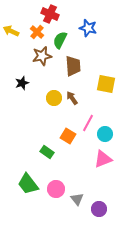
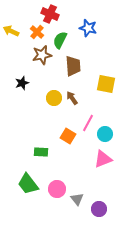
brown star: moved 1 px up
green rectangle: moved 6 px left; rotated 32 degrees counterclockwise
pink circle: moved 1 px right
